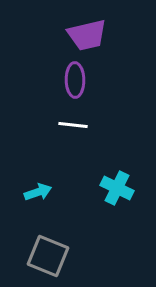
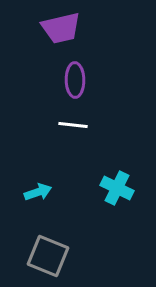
purple trapezoid: moved 26 px left, 7 px up
